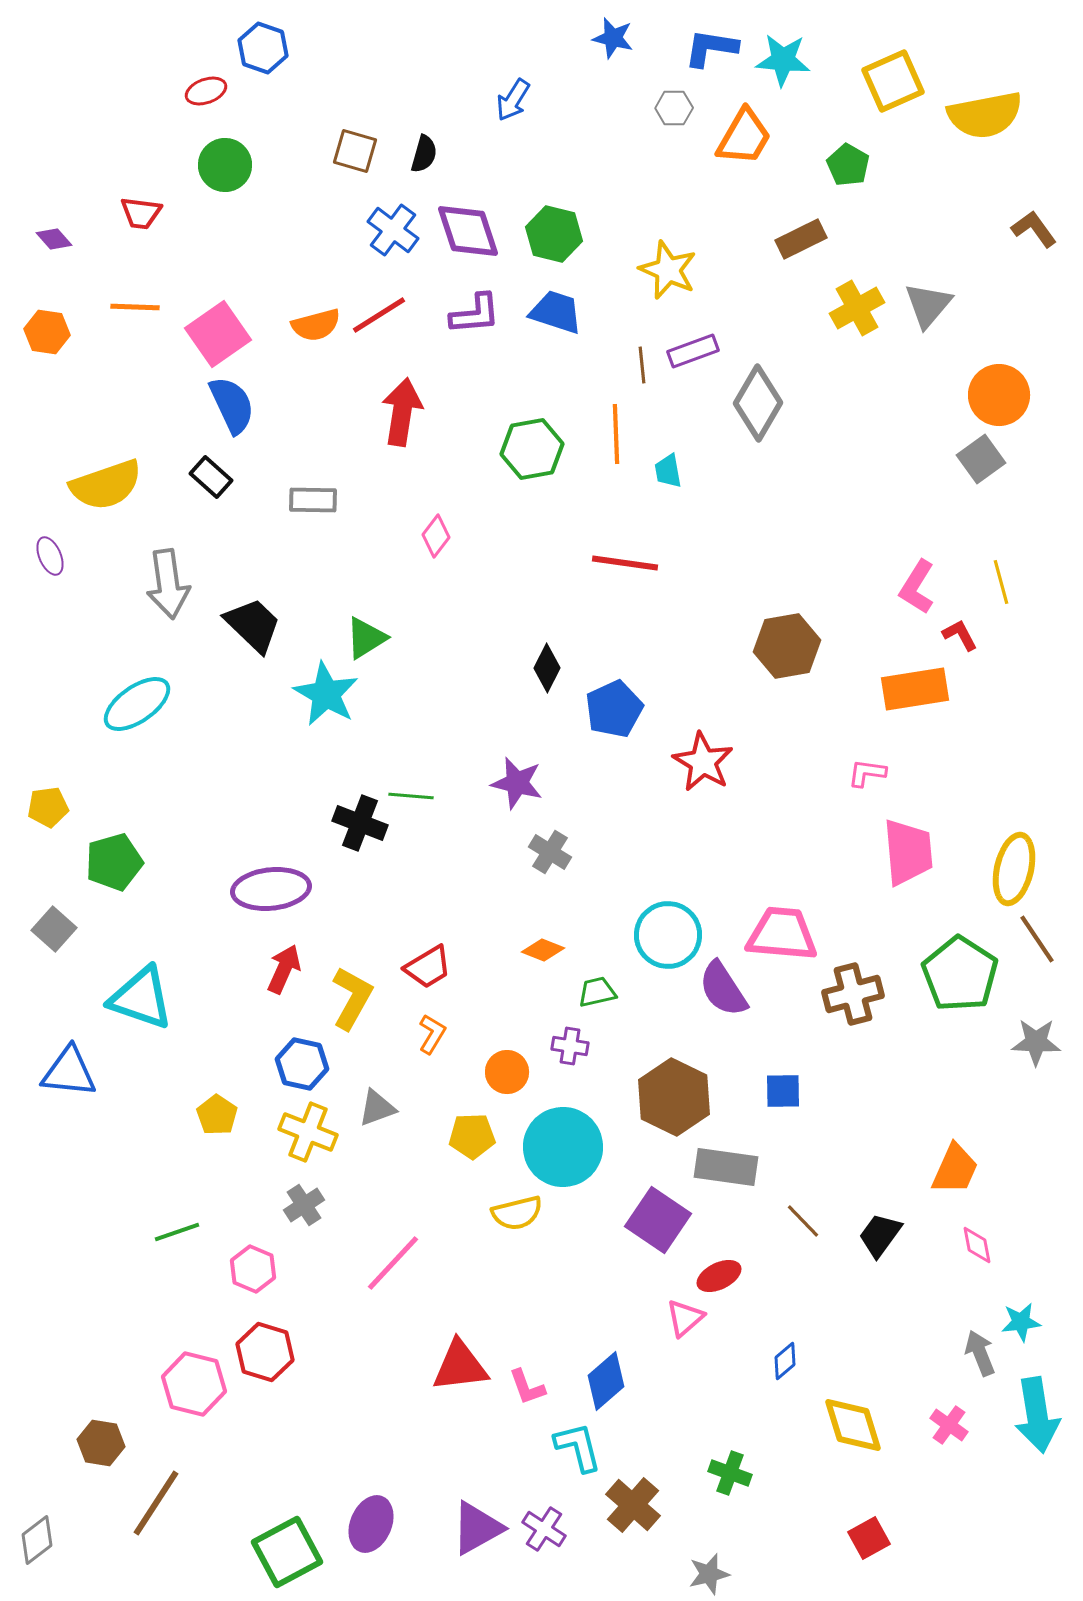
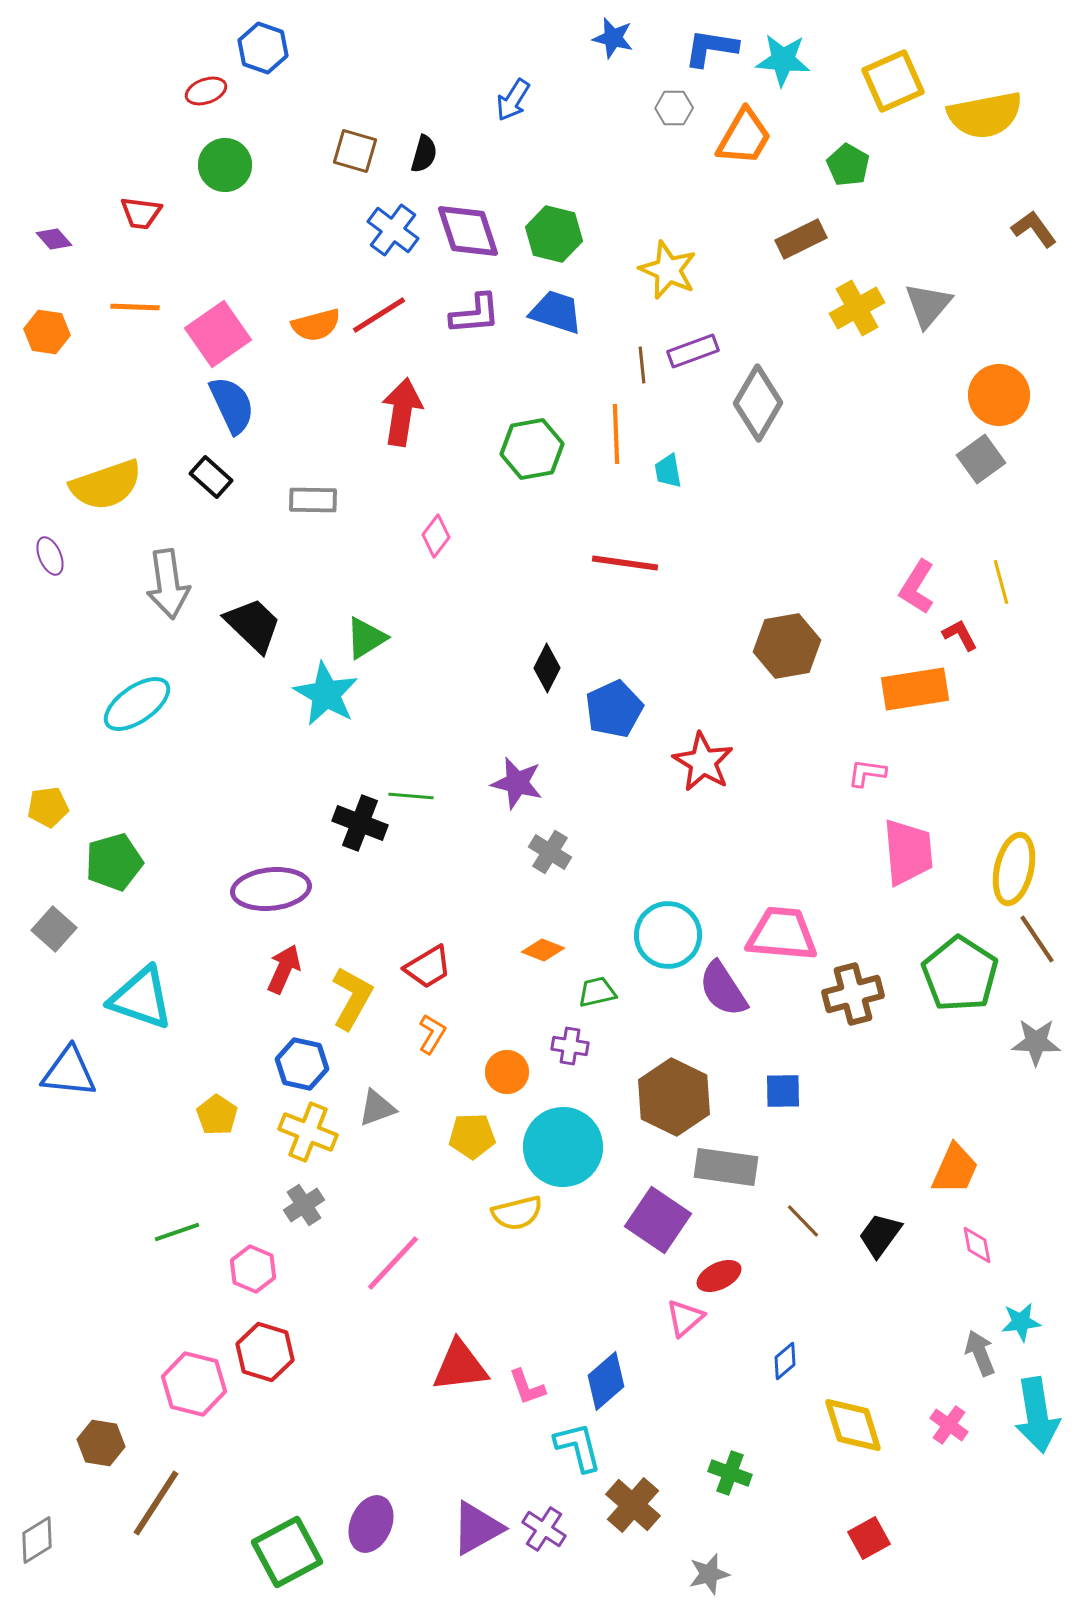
gray diamond at (37, 1540): rotated 6 degrees clockwise
